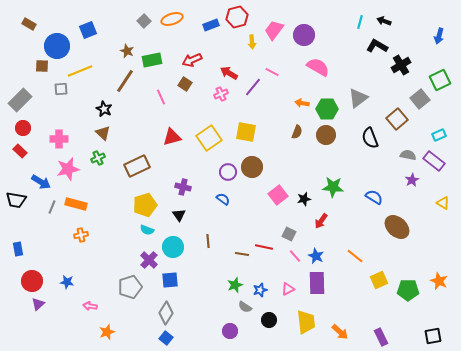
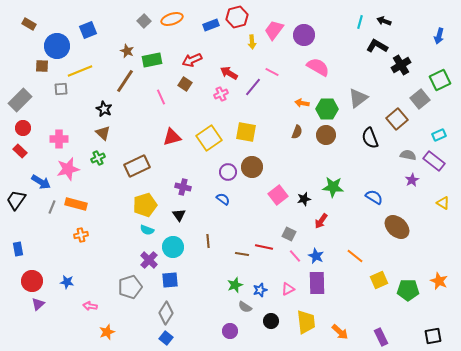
black trapezoid at (16, 200): rotated 115 degrees clockwise
black circle at (269, 320): moved 2 px right, 1 px down
